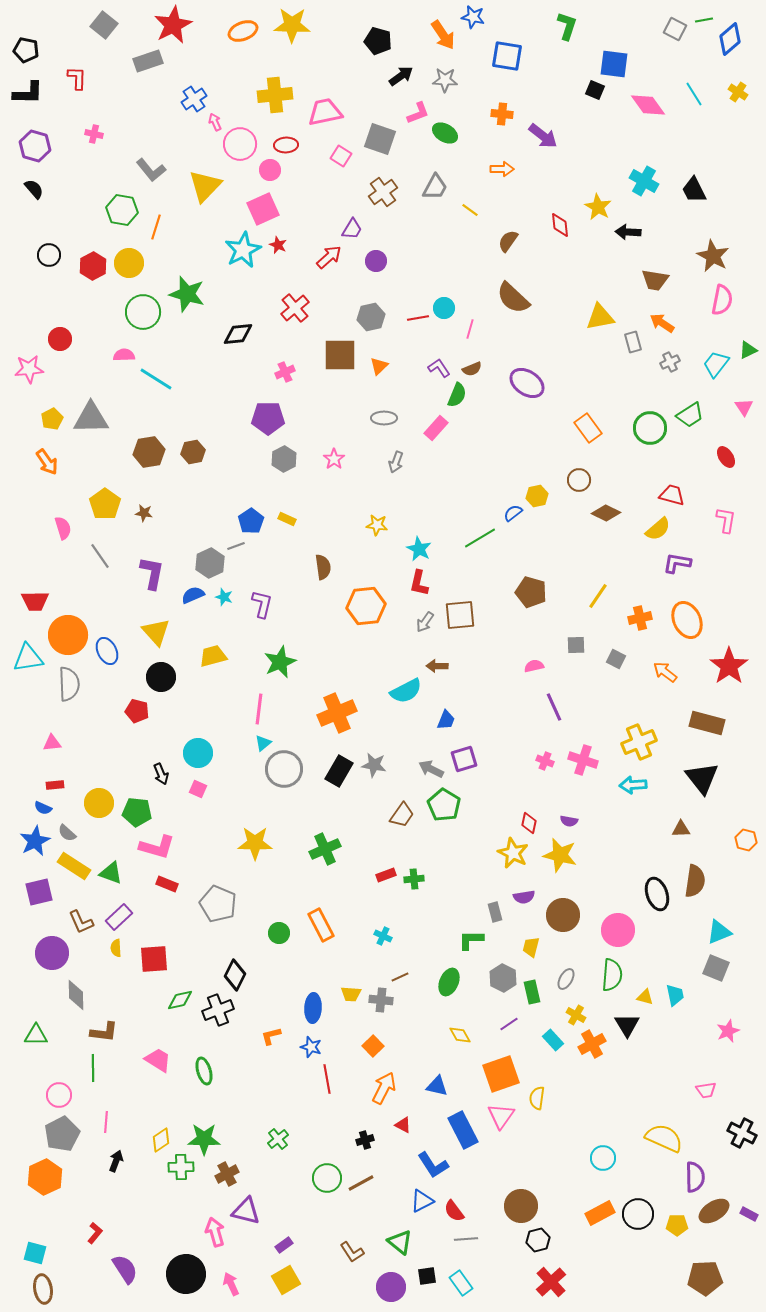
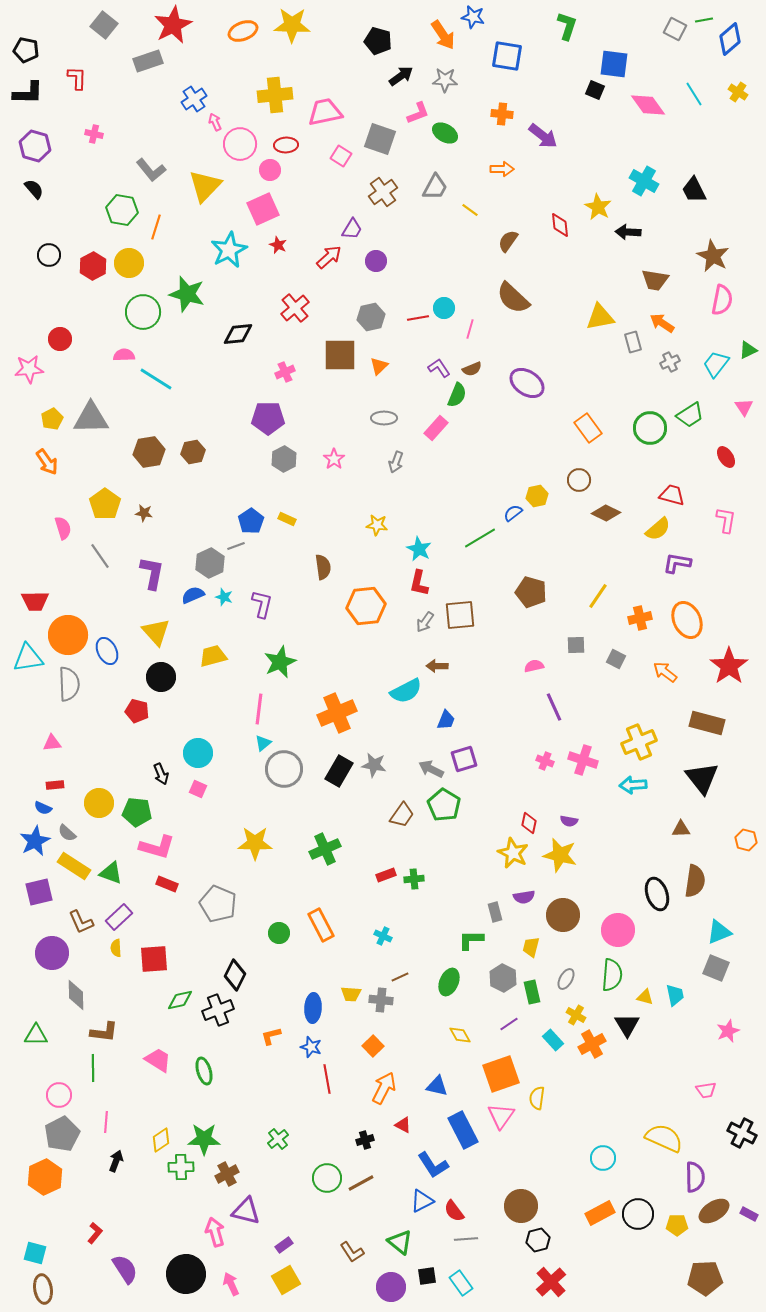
cyan star at (243, 250): moved 14 px left
